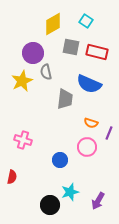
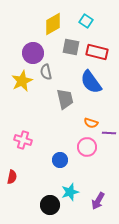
blue semicircle: moved 2 px right, 2 px up; rotated 30 degrees clockwise
gray trapezoid: rotated 20 degrees counterclockwise
purple line: rotated 72 degrees clockwise
